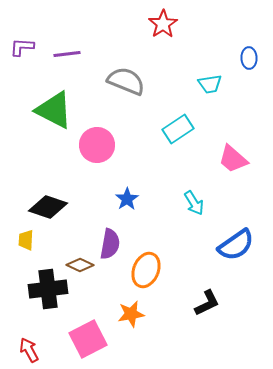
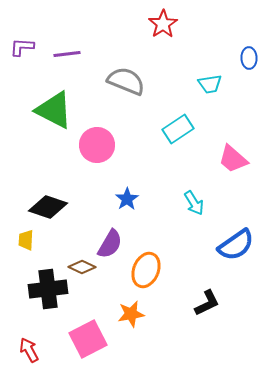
purple semicircle: rotated 20 degrees clockwise
brown diamond: moved 2 px right, 2 px down
